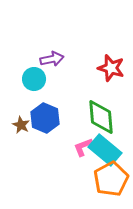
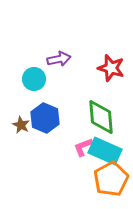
purple arrow: moved 7 px right
cyan rectangle: moved 1 px down; rotated 16 degrees counterclockwise
